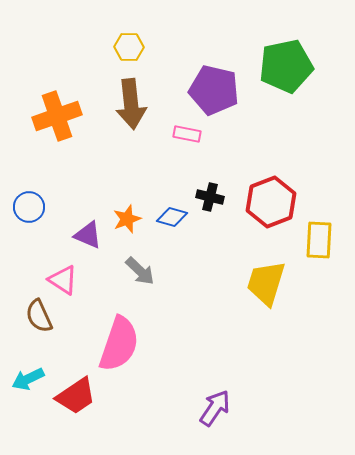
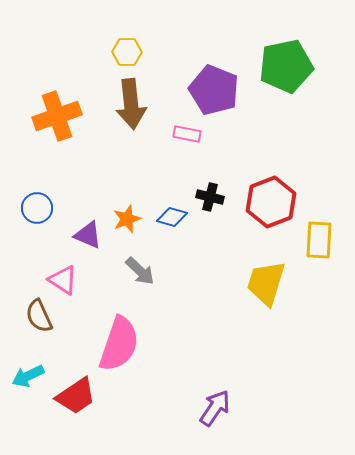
yellow hexagon: moved 2 px left, 5 px down
purple pentagon: rotated 9 degrees clockwise
blue circle: moved 8 px right, 1 px down
cyan arrow: moved 3 px up
